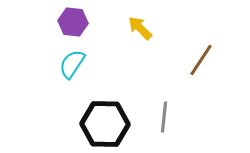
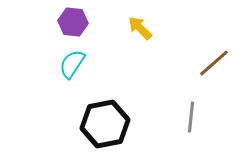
brown line: moved 13 px right, 3 px down; rotated 16 degrees clockwise
gray line: moved 27 px right
black hexagon: rotated 12 degrees counterclockwise
